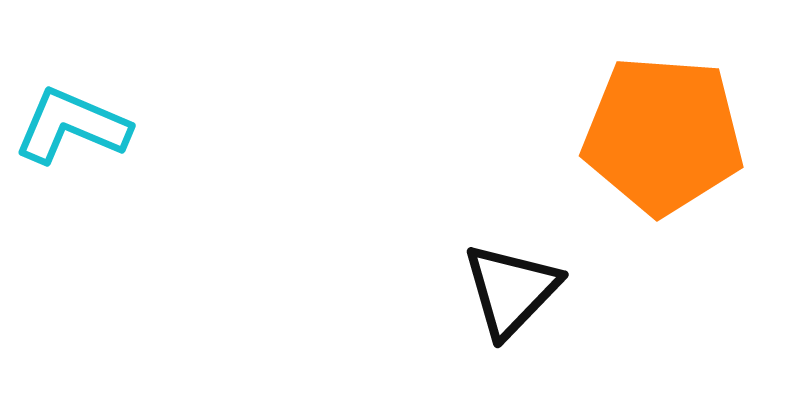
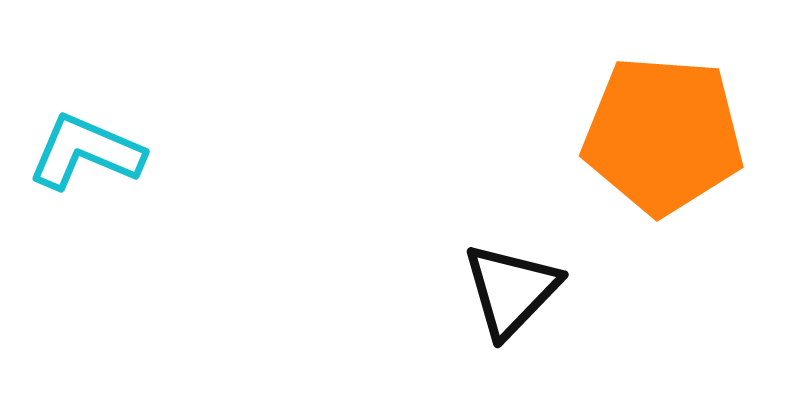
cyan L-shape: moved 14 px right, 26 px down
